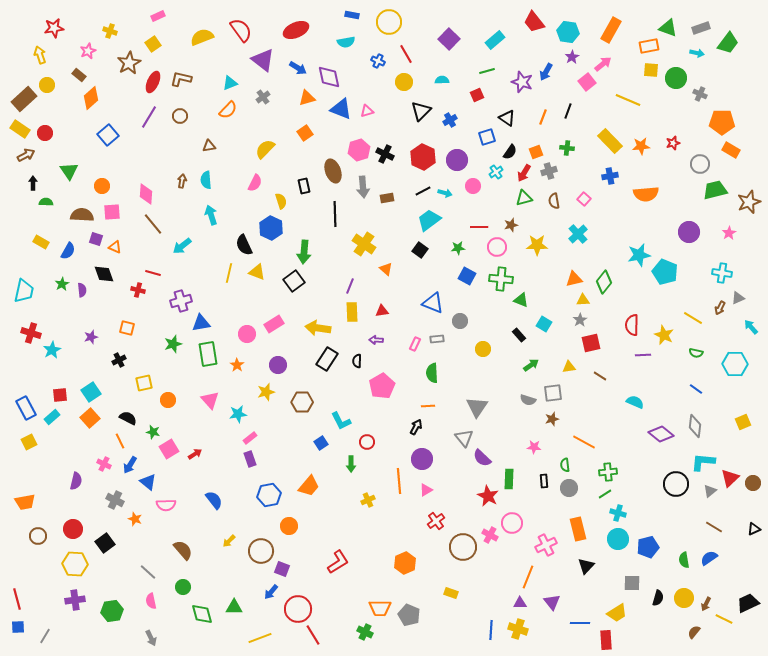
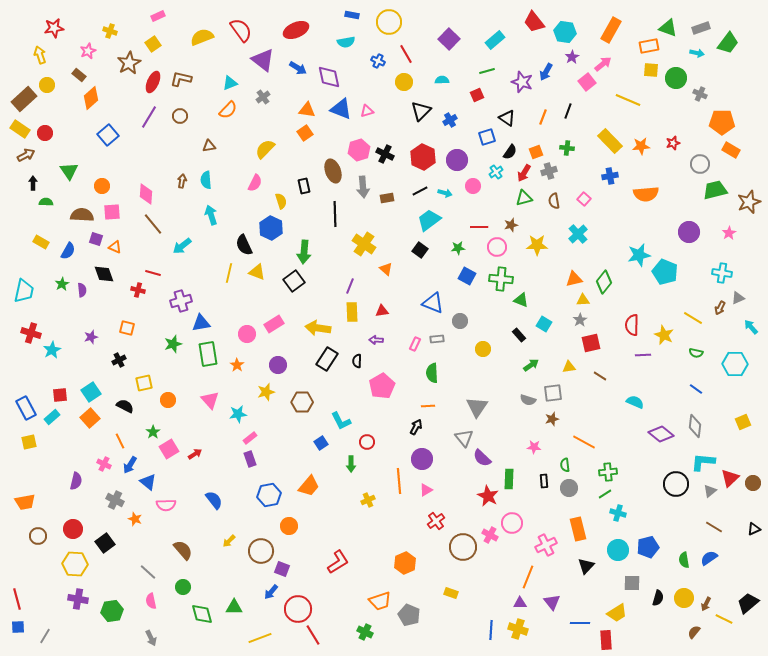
cyan hexagon at (568, 32): moved 3 px left
orange triangle at (307, 98): moved 12 px down; rotated 24 degrees clockwise
black line at (423, 191): moved 3 px left
black semicircle at (128, 418): moved 3 px left, 12 px up
green star at (153, 432): rotated 24 degrees clockwise
yellow square at (29, 442): rotated 14 degrees clockwise
cyan circle at (618, 539): moved 11 px down
purple cross at (75, 600): moved 3 px right, 1 px up; rotated 18 degrees clockwise
black trapezoid at (748, 603): rotated 15 degrees counterclockwise
orange trapezoid at (380, 608): moved 7 px up; rotated 20 degrees counterclockwise
